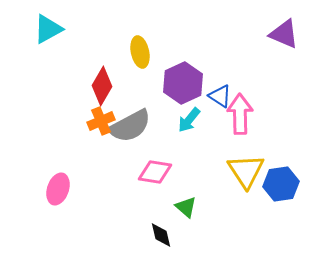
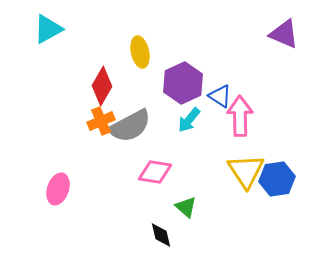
pink arrow: moved 2 px down
blue hexagon: moved 4 px left, 5 px up
